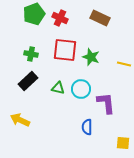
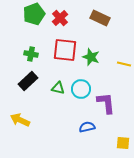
red cross: rotated 21 degrees clockwise
blue semicircle: rotated 77 degrees clockwise
